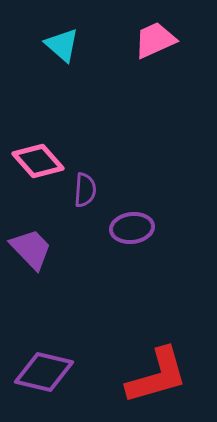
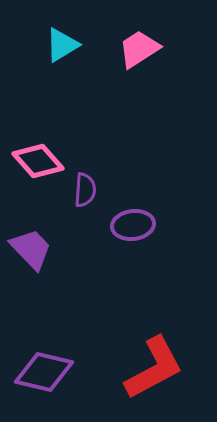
pink trapezoid: moved 16 px left, 9 px down; rotated 9 degrees counterclockwise
cyan triangle: rotated 48 degrees clockwise
purple ellipse: moved 1 px right, 3 px up
red L-shape: moved 3 px left, 8 px up; rotated 12 degrees counterclockwise
